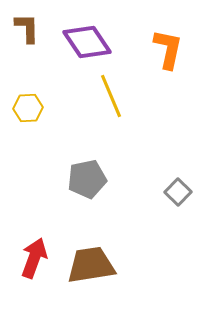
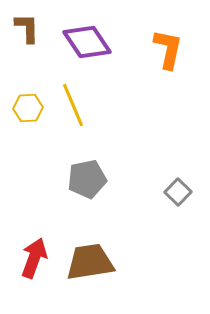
yellow line: moved 38 px left, 9 px down
brown trapezoid: moved 1 px left, 3 px up
